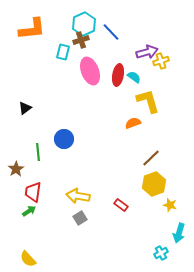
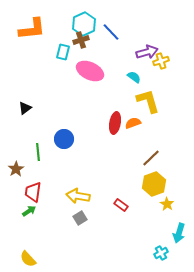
pink ellipse: rotated 44 degrees counterclockwise
red ellipse: moved 3 px left, 48 px down
yellow star: moved 3 px left, 1 px up; rotated 16 degrees clockwise
